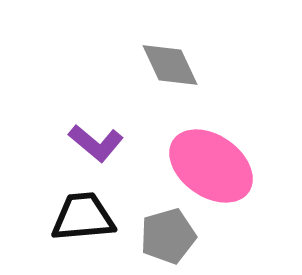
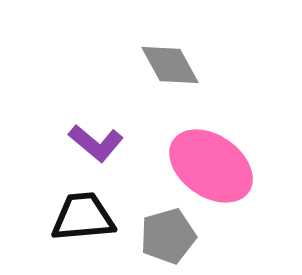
gray diamond: rotated 4 degrees counterclockwise
